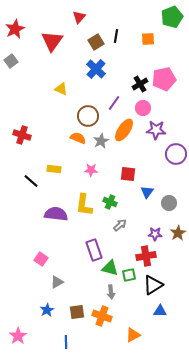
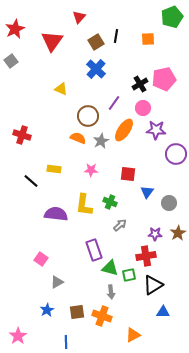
blue triangle at (160, 311): moved 3 px right, 1 px down
